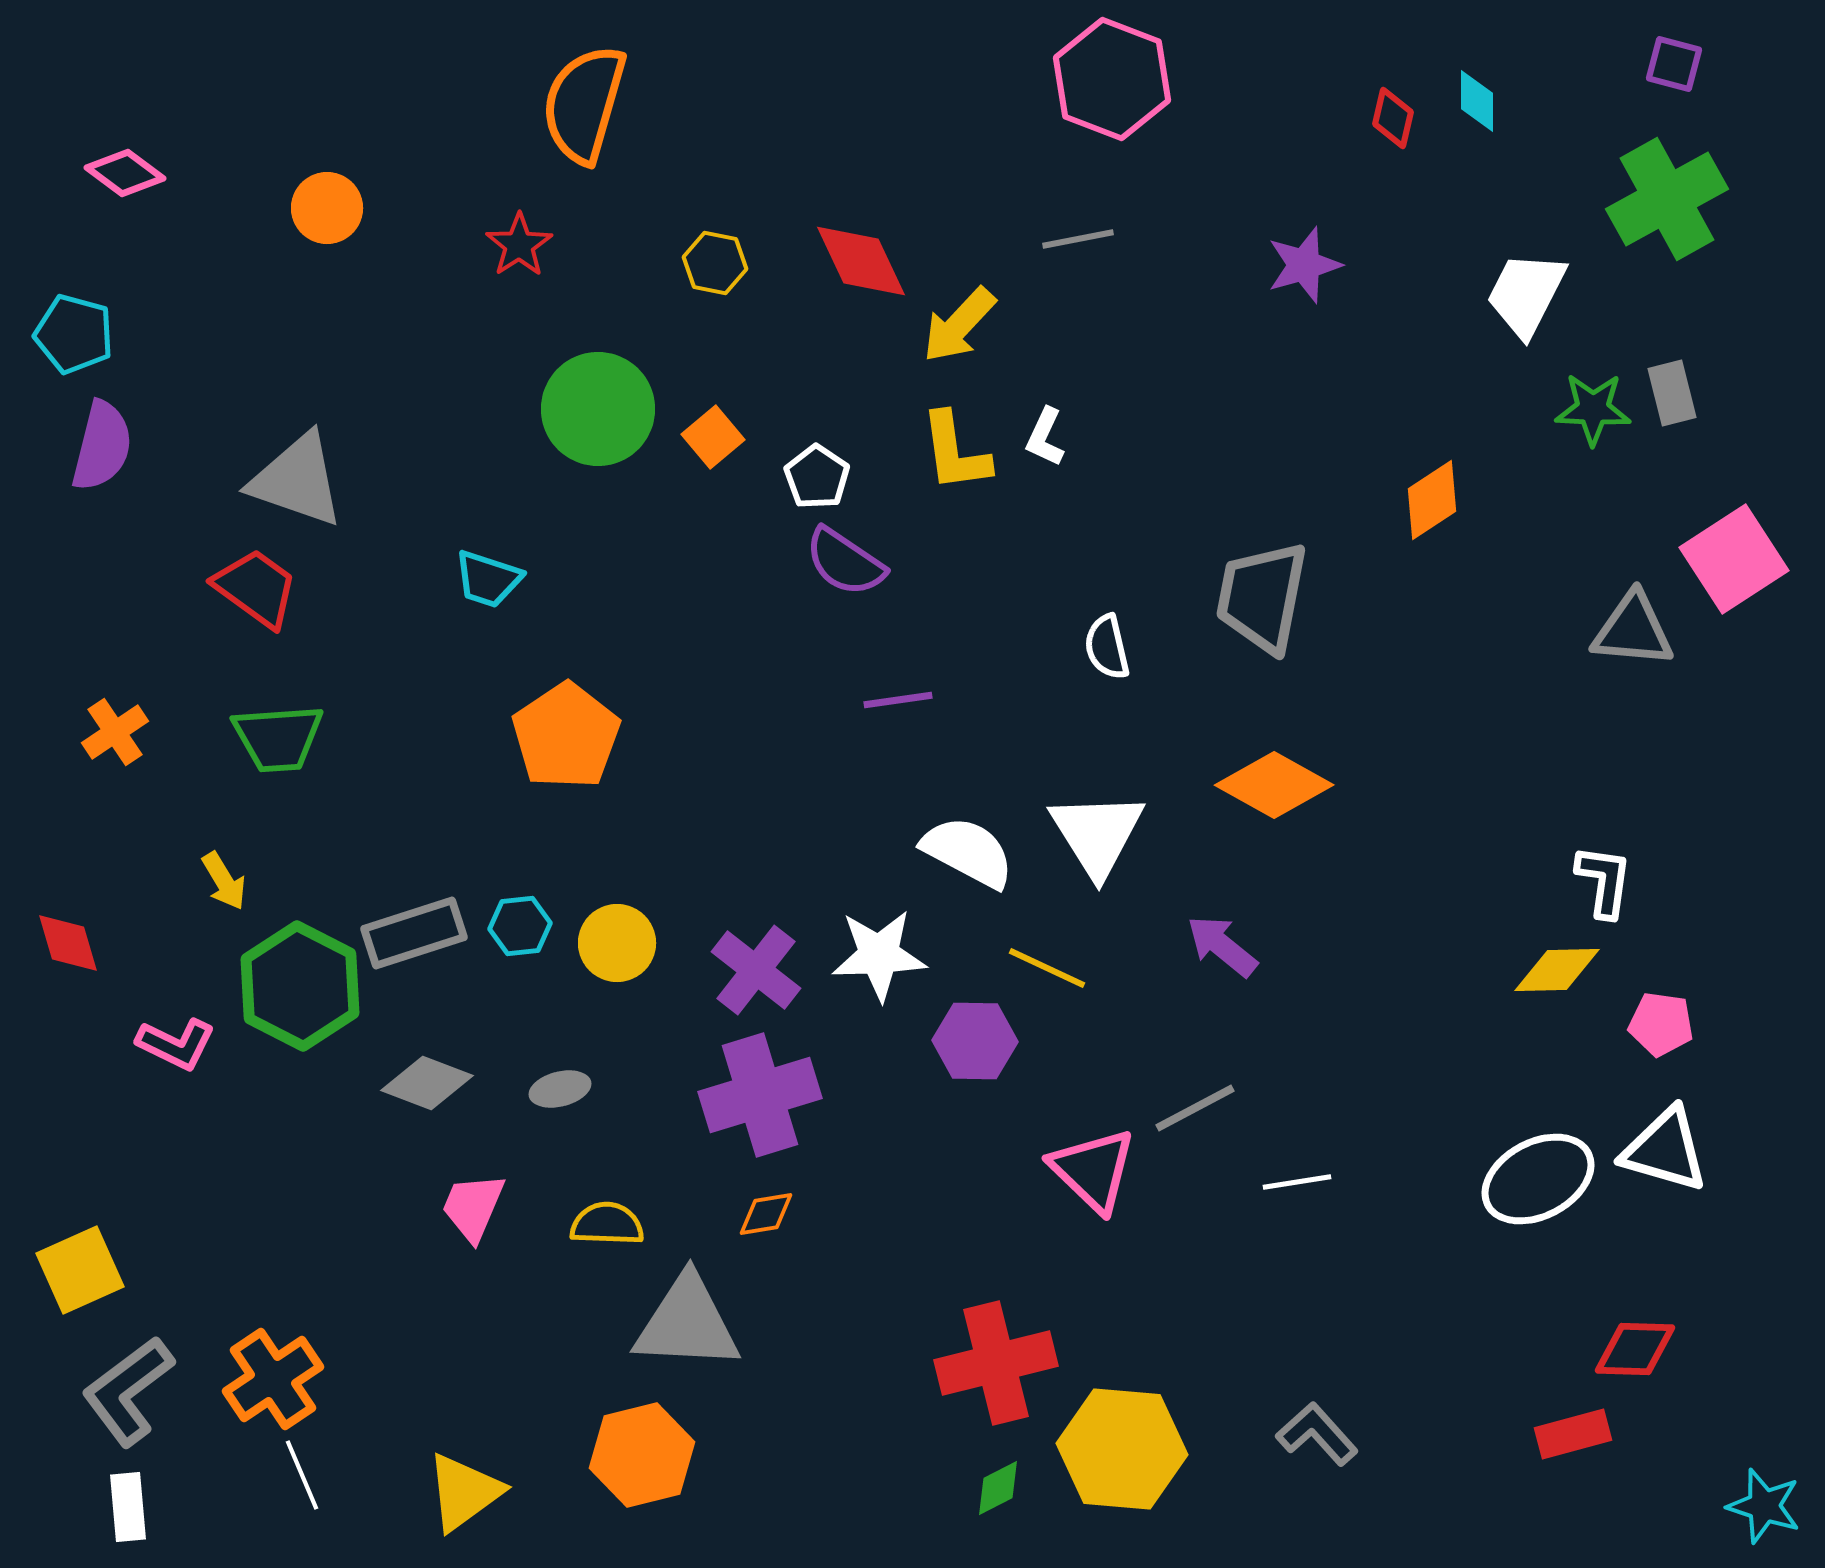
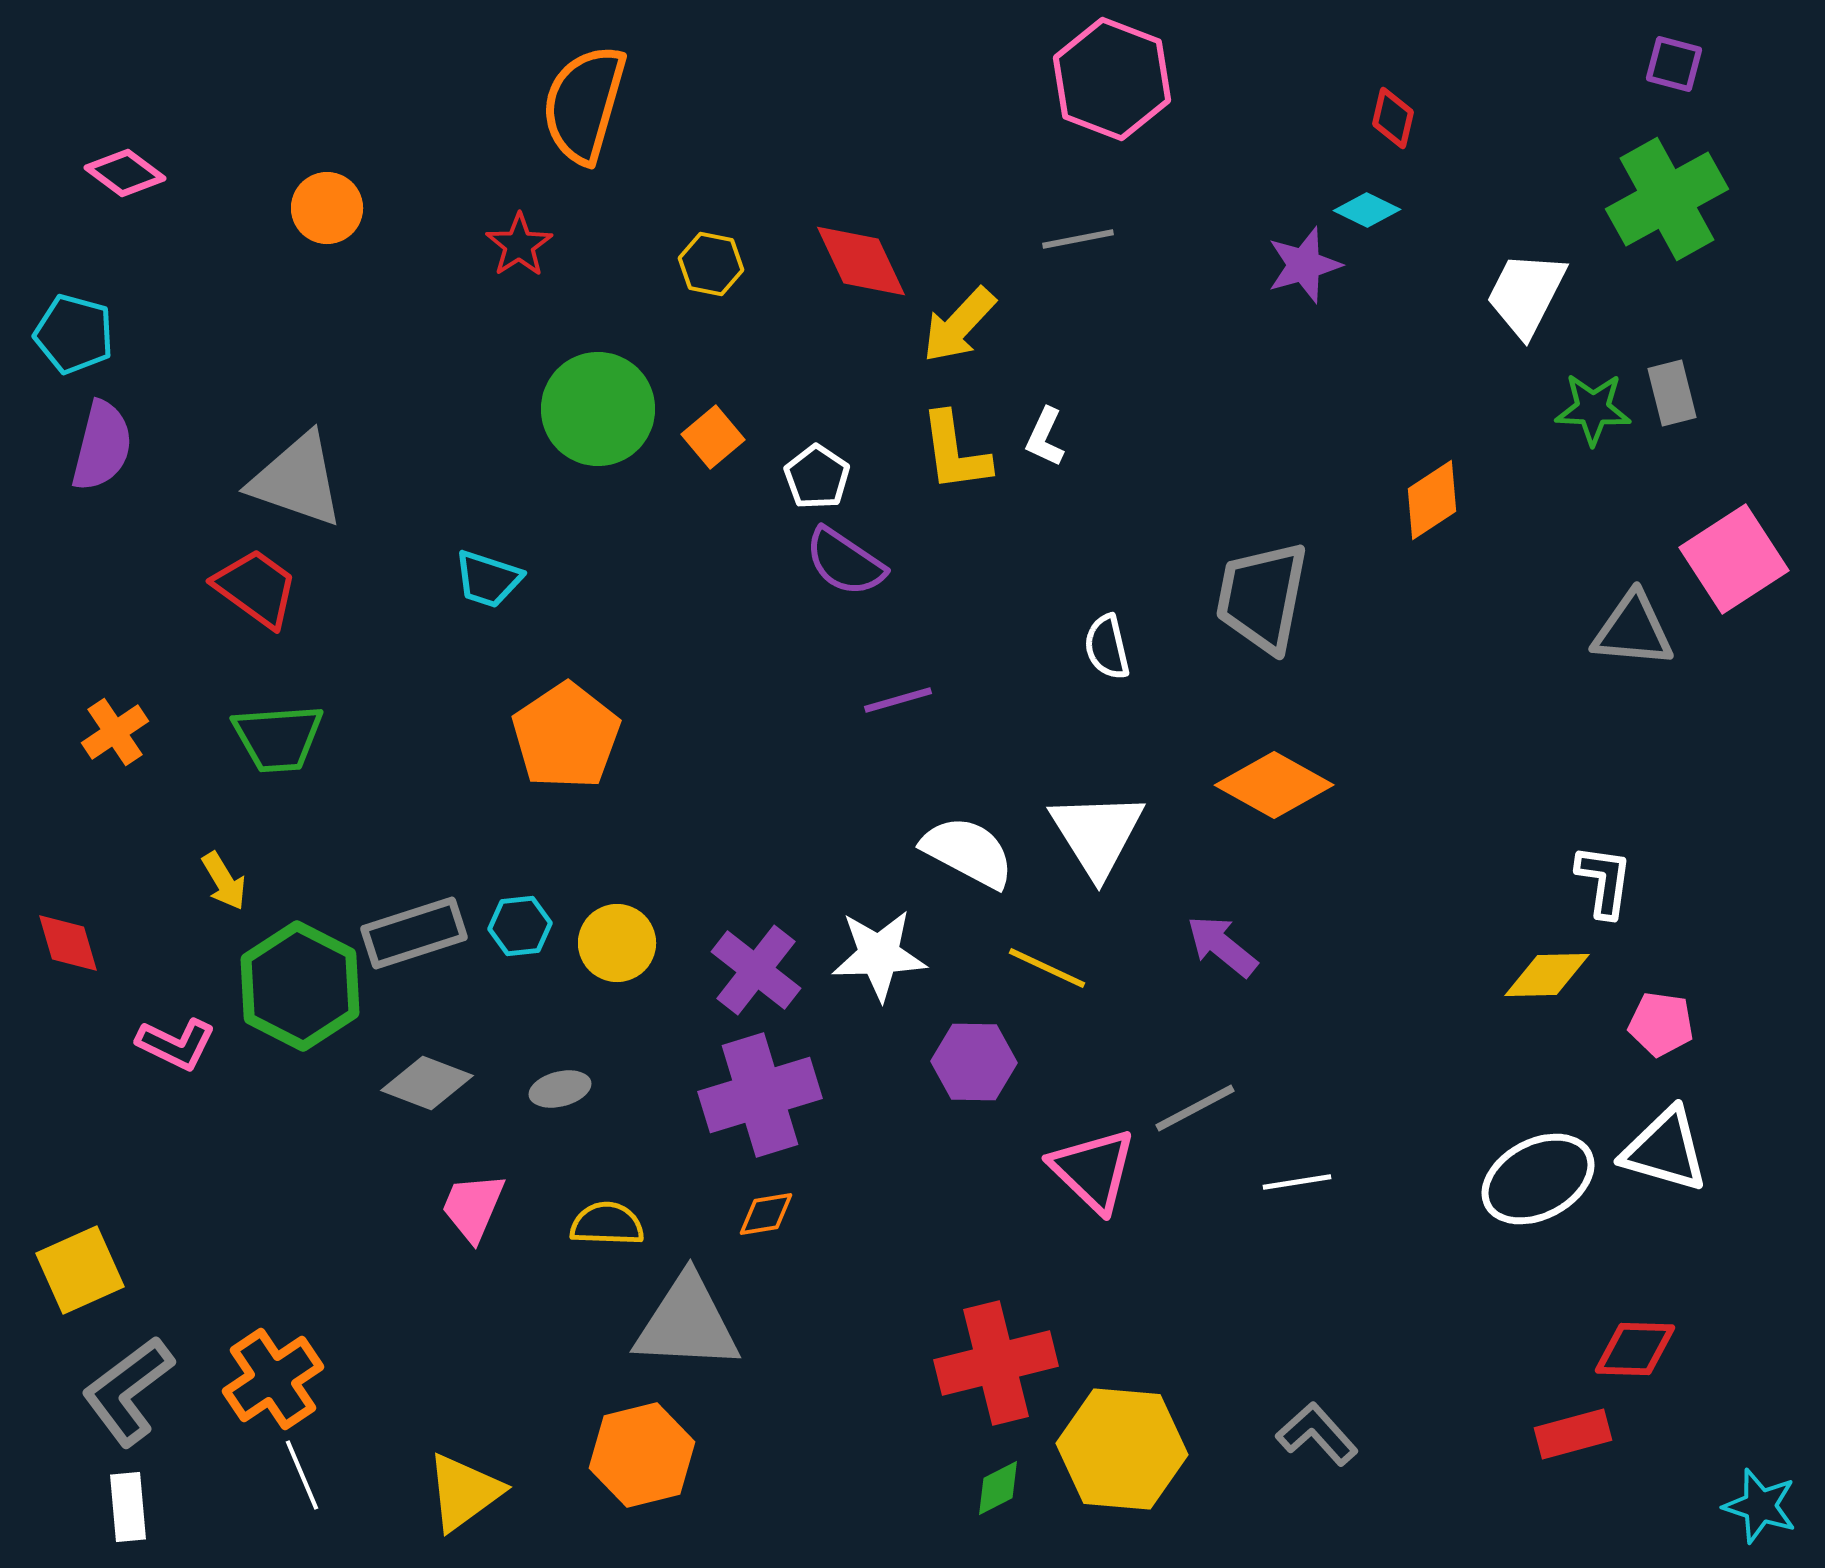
cyan diamond at (1477, 101): moved 110 px left, 109 px down; rotated 64 degrees counterclockwise
yellow hexagon at (715, 263): moved 4 px left, 1 px down
purple line at (898, 700): rotated 8 degrees counterclockwise
yellow diamond at (1557, 970): moved 10 px left, 5 px down
purple hexagon at (975, 1041): moved 1 px left, 21 px down
cyan star at (1764, 1506): moved 4 px left
